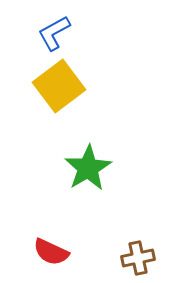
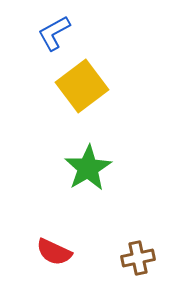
yellow square: moved 23 px right
red semicircle: moved 3 px right
